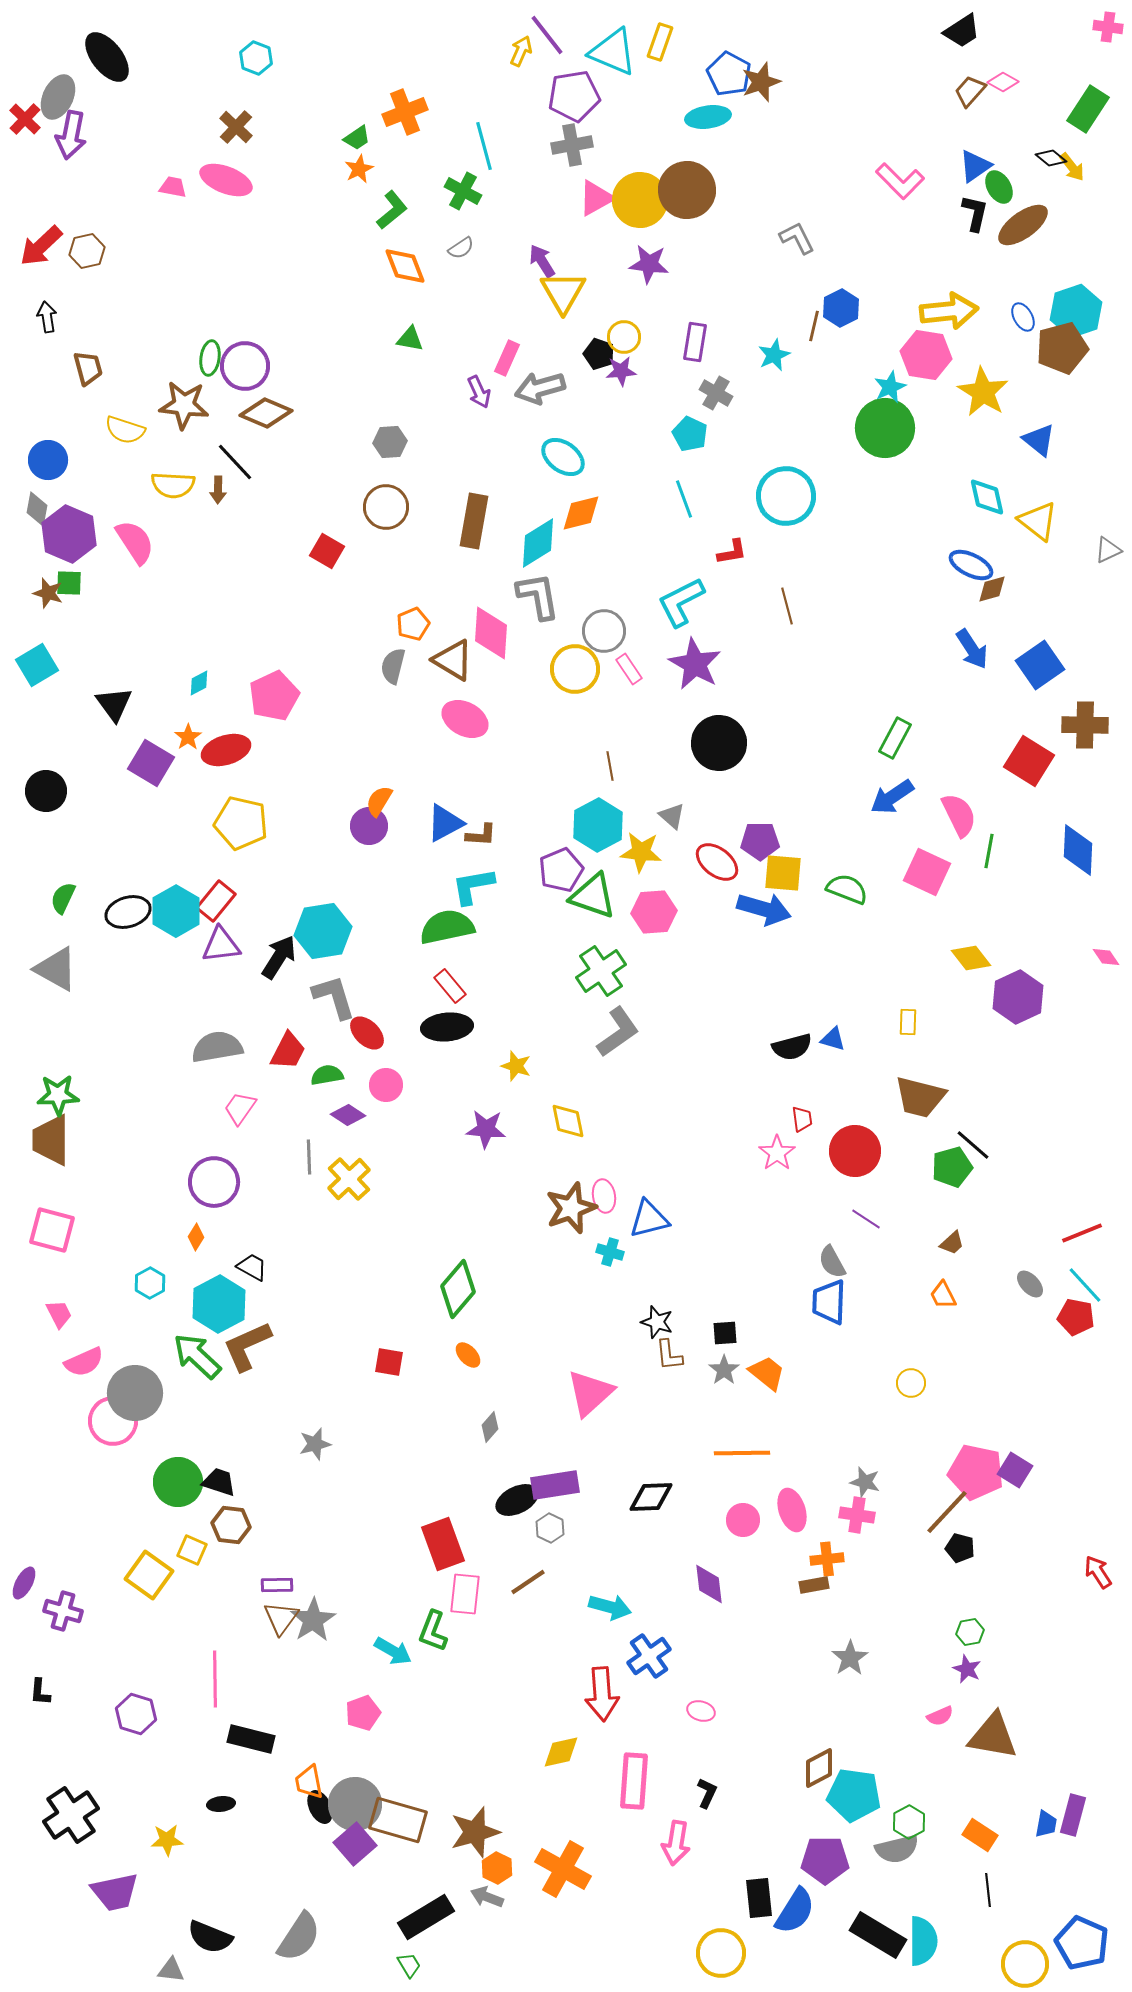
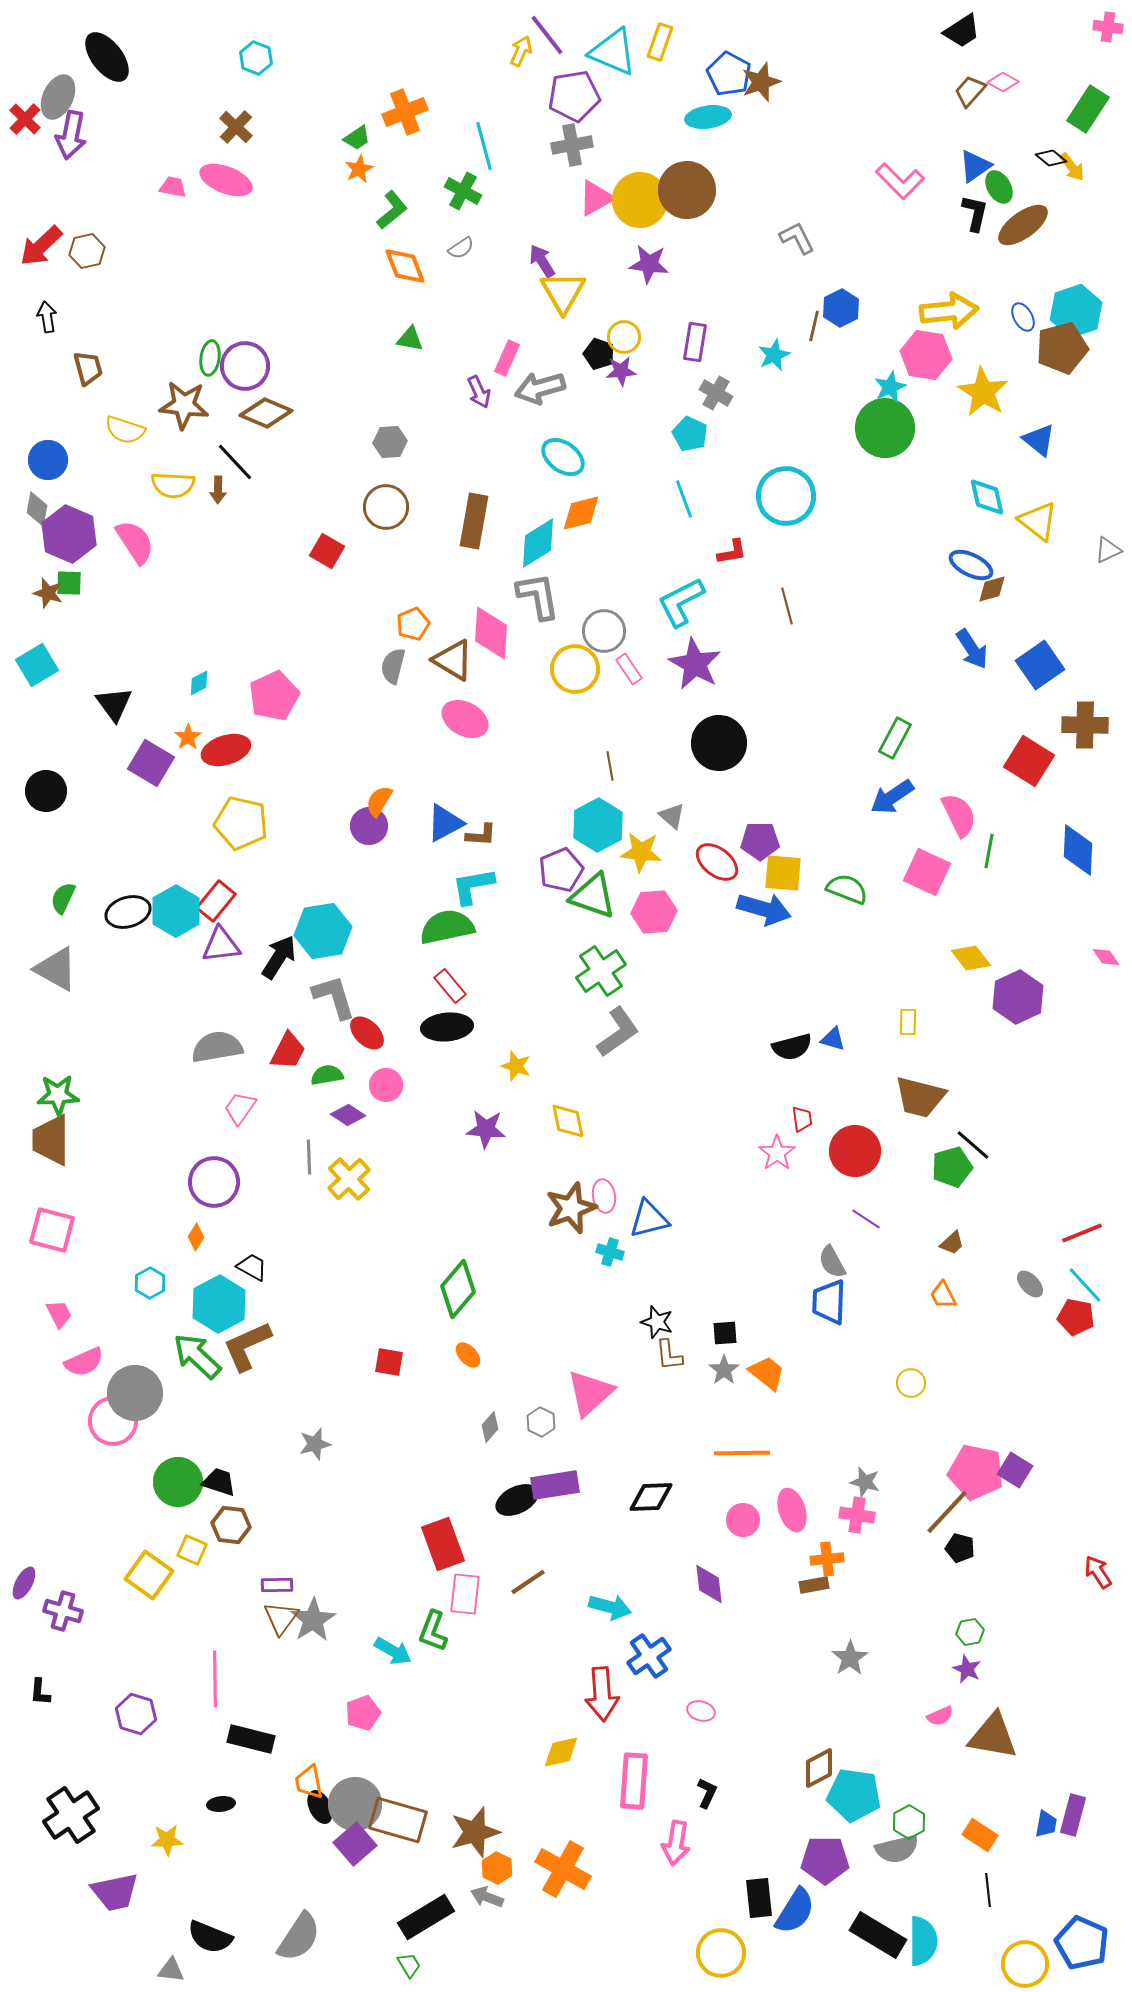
gray hexagon at (550, 1528): moved 9 px left, 106 px up
